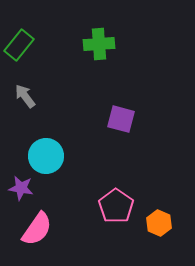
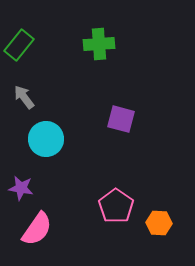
gray arrow: moved 1 px left, 1 px down
cyan circle: moved 17 px up
orange hexagon: rotated 20 degrees counterclockwise
